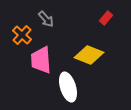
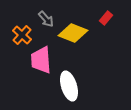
yellow diamond: moved 16 px left, 22 px up
white ellipse: moved 1 px right, 1 px up
